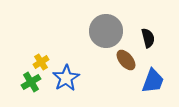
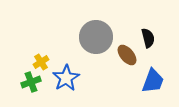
gray circle: moved 10 px left, 6 px down
brown ellipse: moved 1 px right, 5 px up
green cross: rotated 12 degrees clockwise
